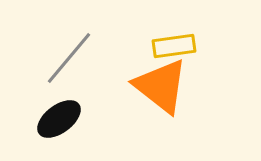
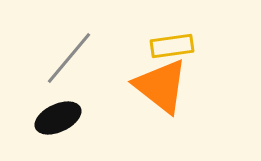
yellow rectangle: moved 2 px left
black ellipse: moved 1 px left, 1 px up; rotated 12 degrees clockwise
